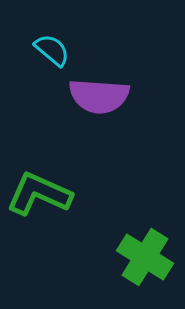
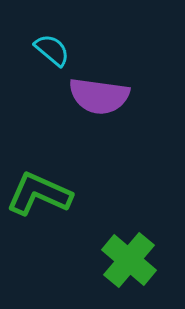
purple semicircle: rotated 4 degrees clockwise
green cross: moved 16 px left, 3 px down; rotated 8 degrees clockwise
